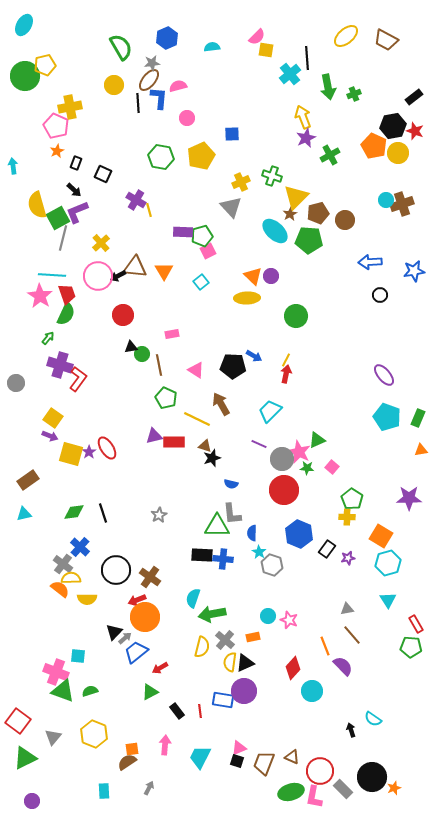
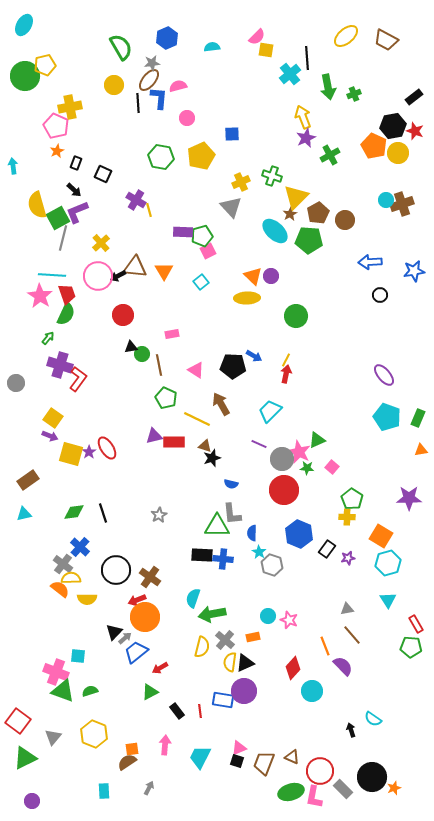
brown pentagon at (318, 213): rotated 15 degrees counterclockwise
